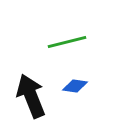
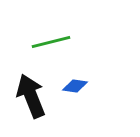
green line: moved 16 px left
